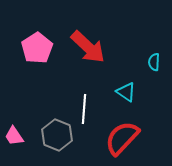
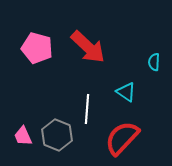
pink pentagon: rotated 24 degrees counterclockwise
white line: moved 3 px right
pink trapezoid: moved 9 px right; rotated 10 degrees clockwise
